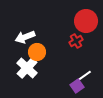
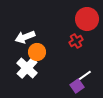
red circle: moved 1 px right, 2 px up
